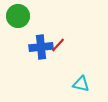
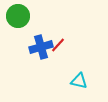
blue cross: rotated 10 degrees counterclockwise
cyan triangle: moved 2 px left, 3 px up
